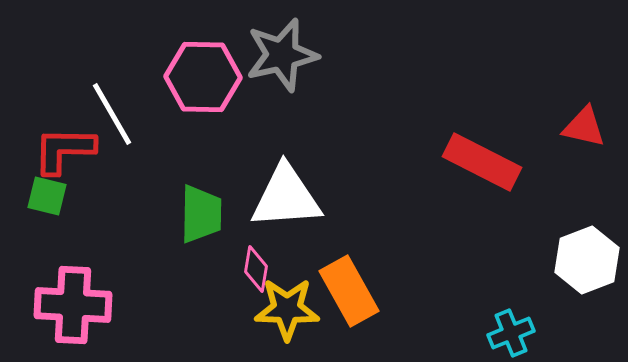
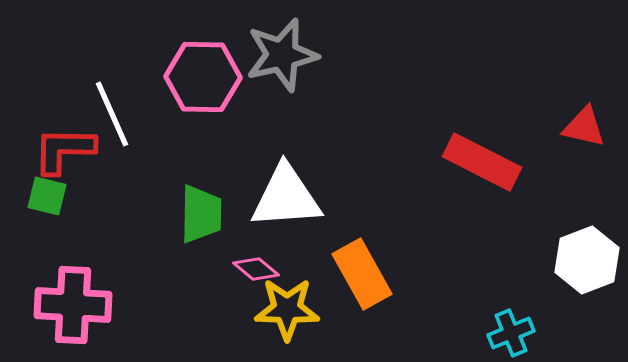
white line: rotated 6 degrees clockwise
pink diamond: rotated 60 degrees counterclockwise
orange rectangle: moved 13 px right, 17 px up
